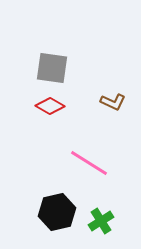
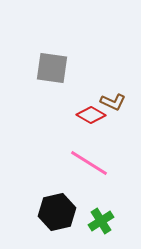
red diamond: moved 41 px right, 9 px down
